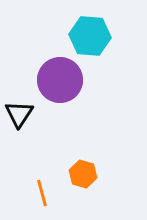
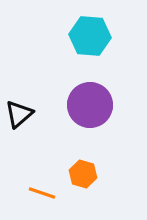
purple circle: moved 30 px right, 25 px down
black triangle: rotated 16 degrees clockwise
orange line: rotated 56 degrees counterclockwise
